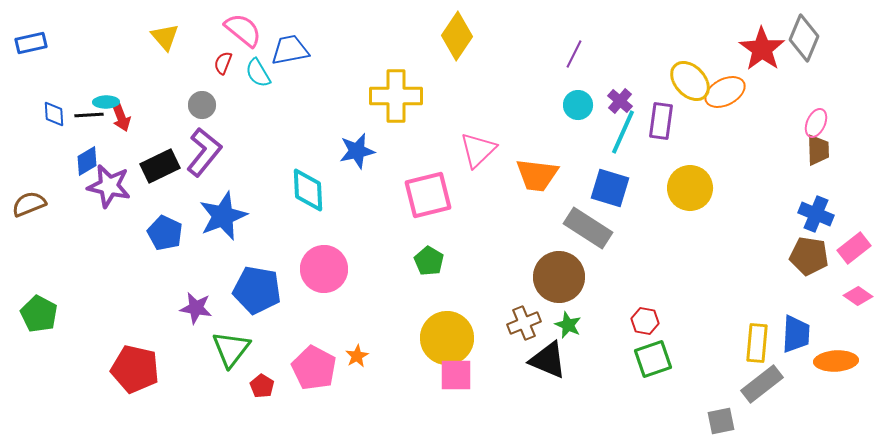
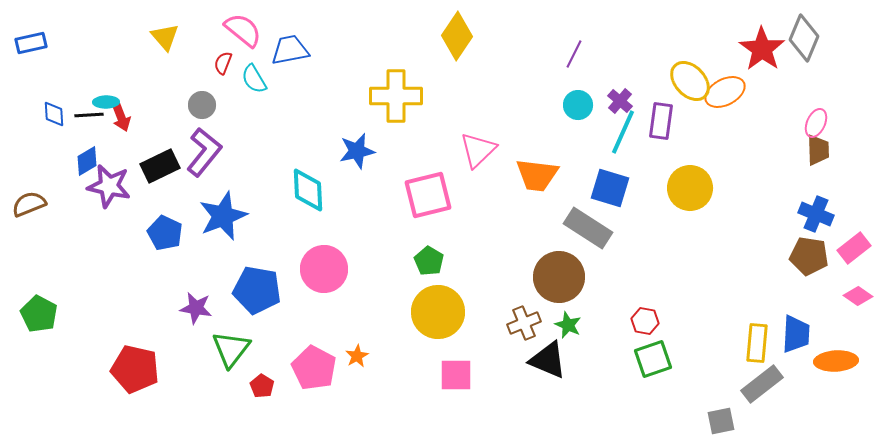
cyan semicircle at (258, 73): moved 4 px left, 6 px down
yellow circle at (447, 338): moved 9 px left, 26 px up
